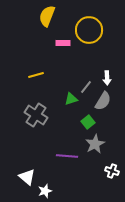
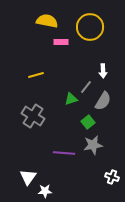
yellow semicircle: moved 5 px down; rotated 80 degrees clockwise
yellow circle: moved 1 px right, 3 px up
pink rectangle: moved 2 px left, 1 px up
white arrow: moved 4 px left, 7 px up
gray cross: moved 3 px left, 1 px down
gray star: moved 2 px left, 1 px down; rotated 18 degrees clockwise
purple line: moved 3 px left, 3 px up
white cross: moved 6 px down
white triangle: moved 1 px right; rotated 24 degrees clockwise
white star: rotated 16 degrees clockwise
